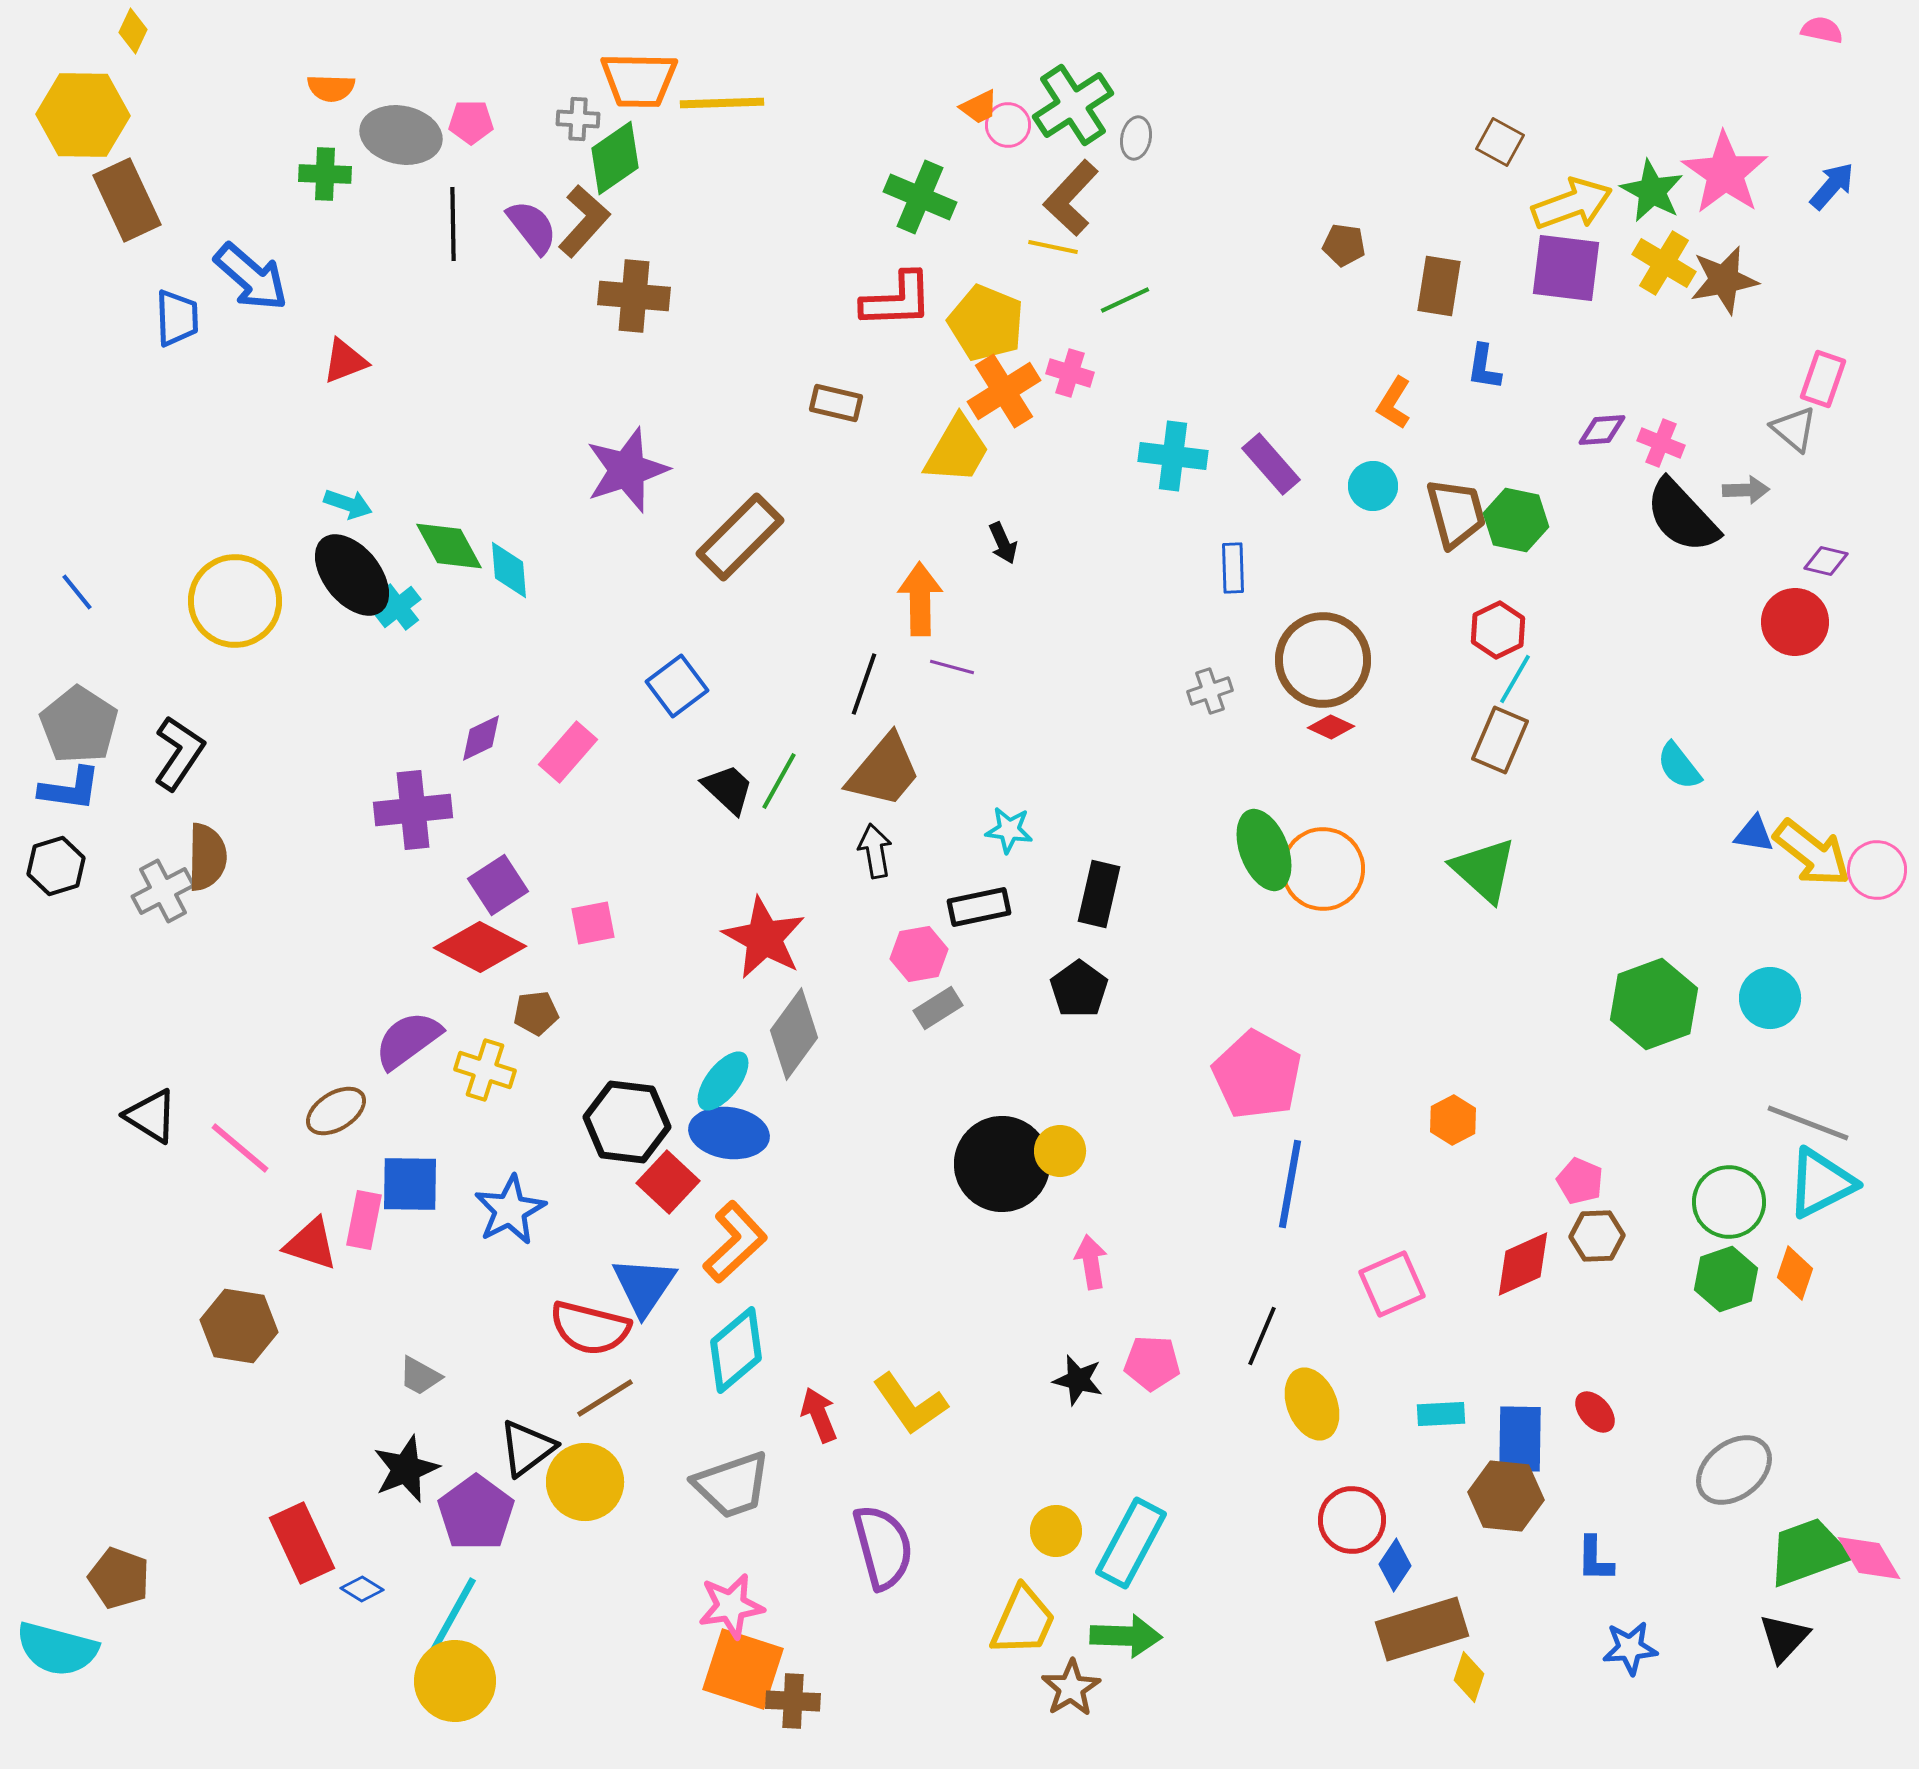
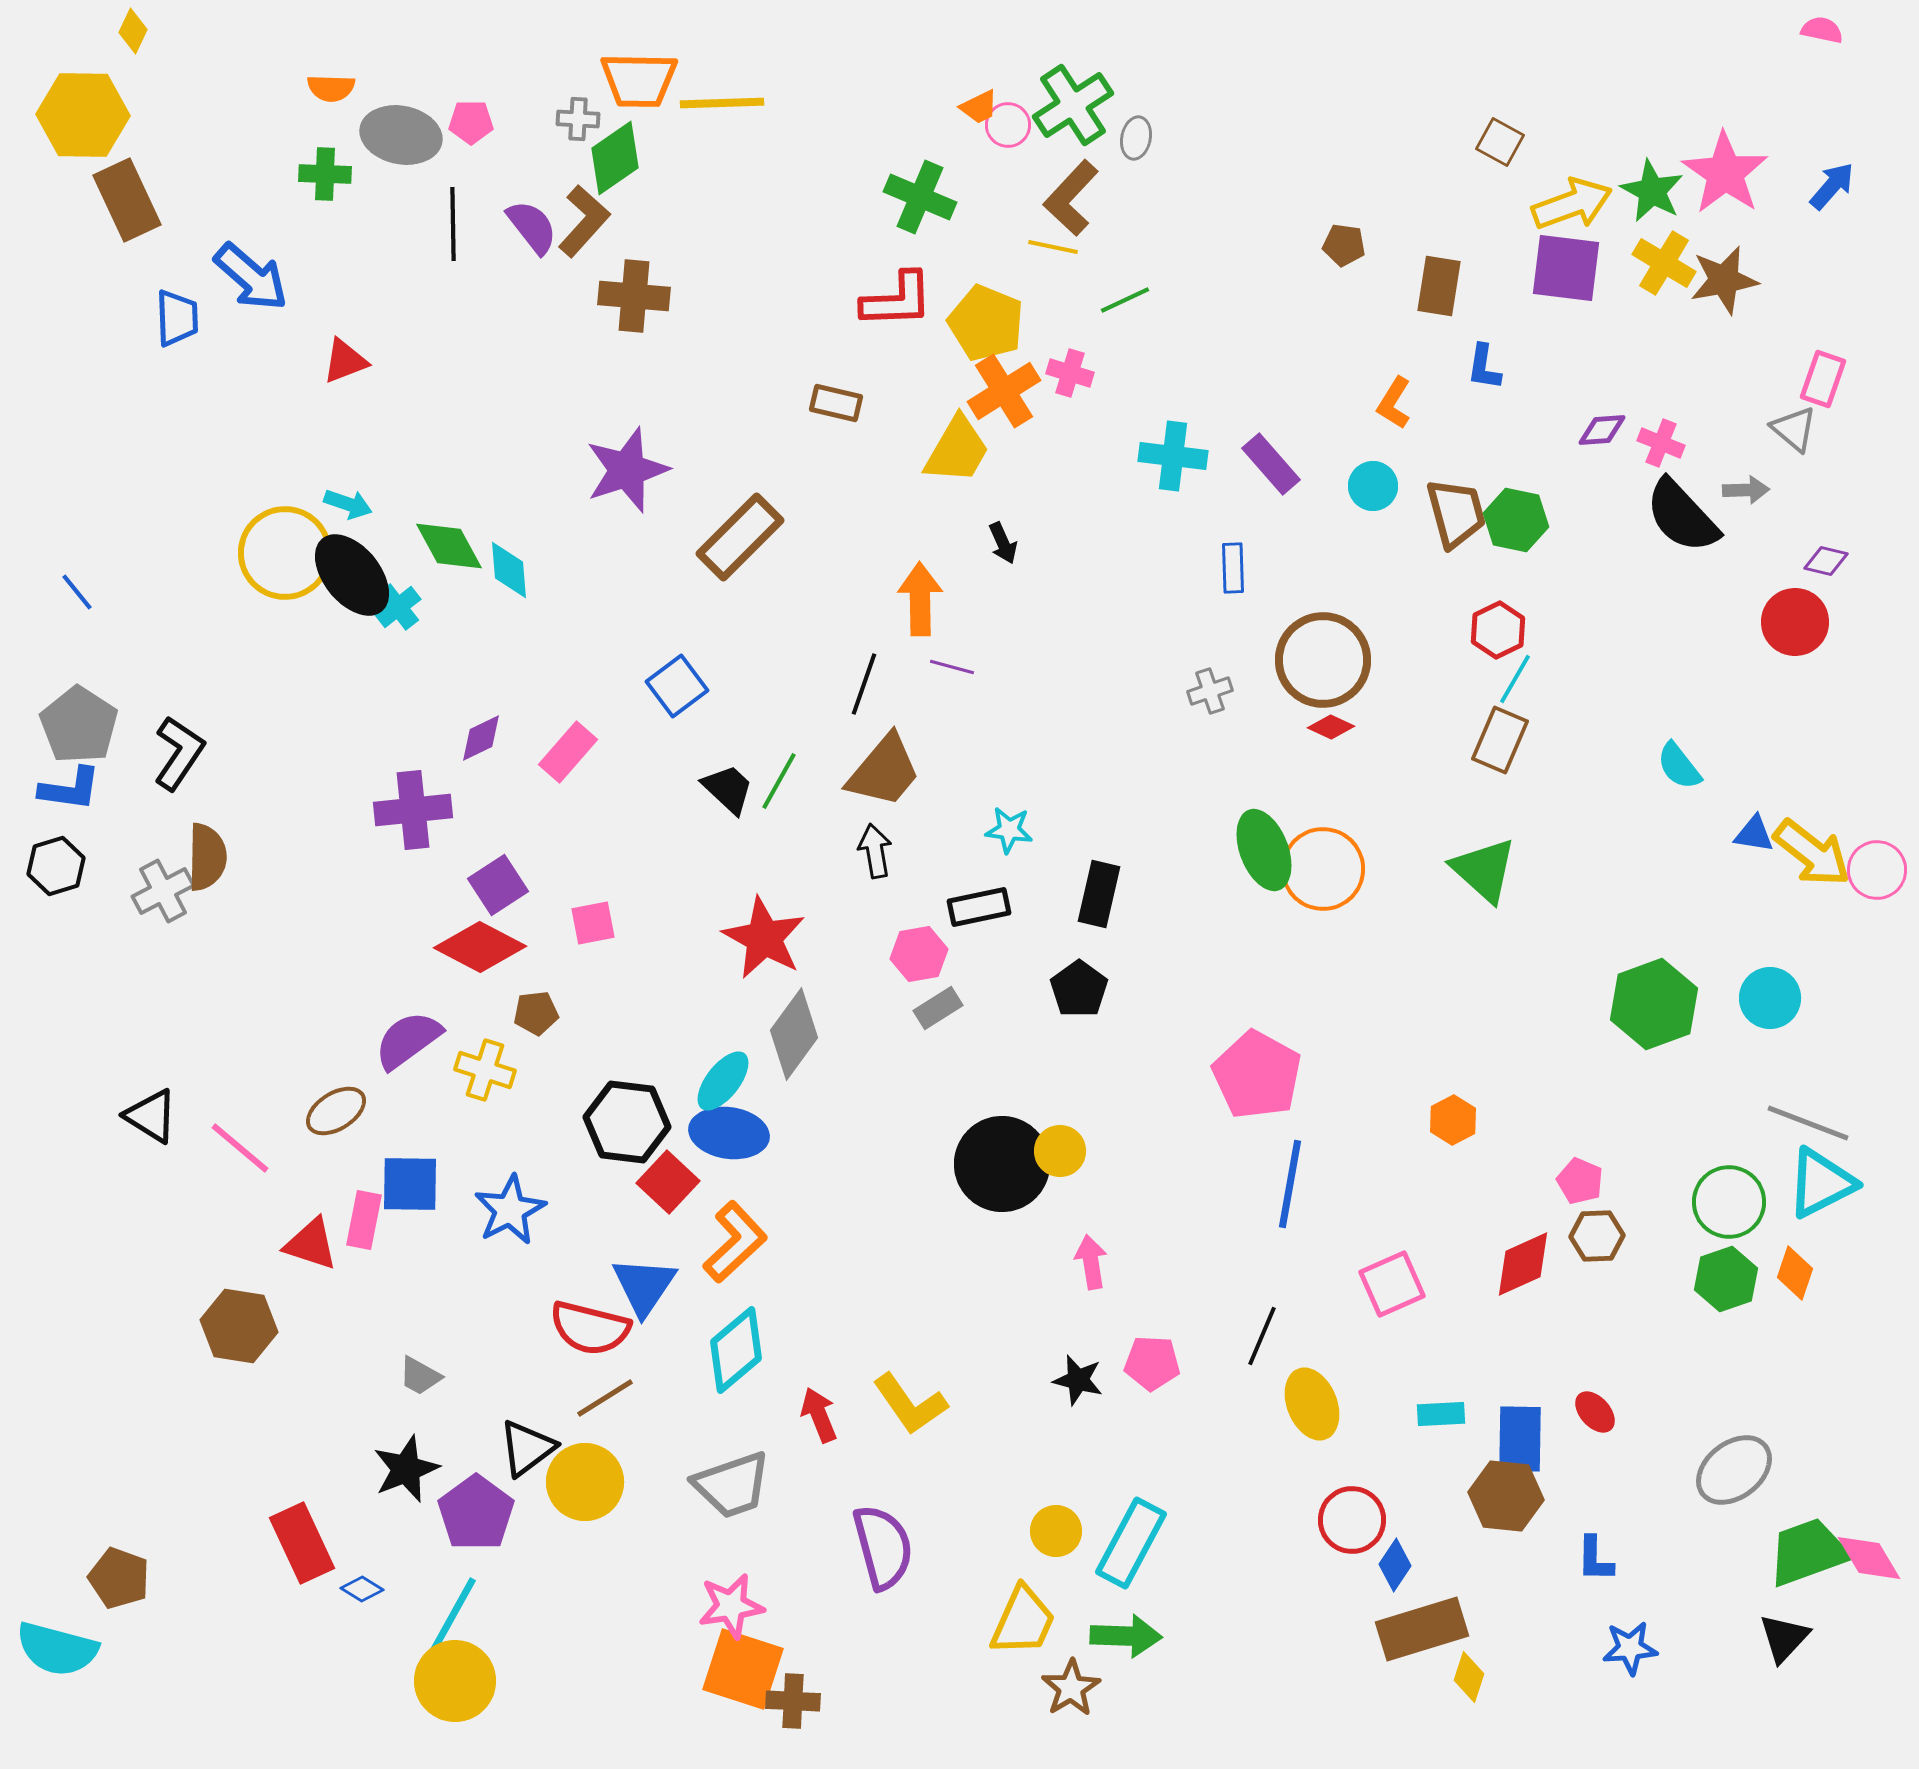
yellow circle at (235, 601): moved 50 px right, 48 px up
